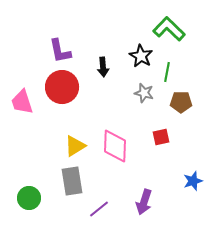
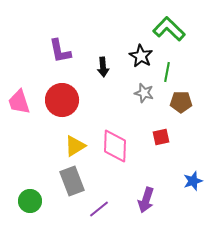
red circle: moved 13 px down
pink trapezoid: moved 3 px left
gray rectangle: rotated 12 degrees counterclockwise
green circle: moved 1 px right, 3 px down
purple arrow: moved 2 px right, 2 px up
